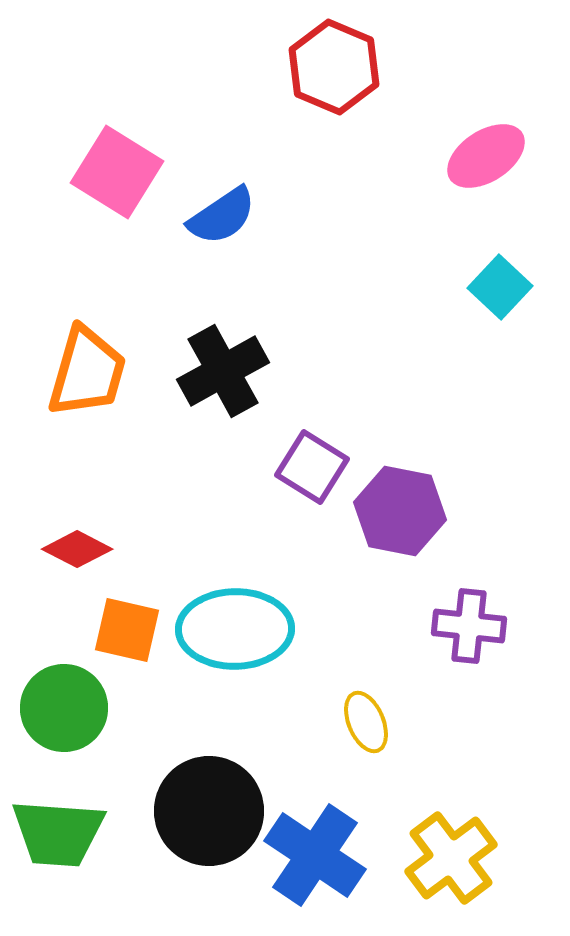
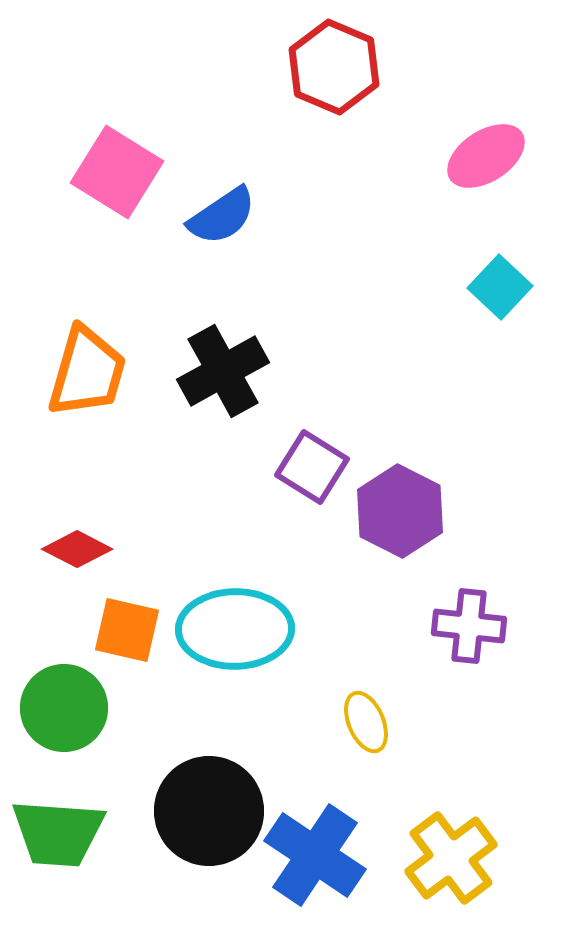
purple hexagon: rotated 16 degrees clockwise
